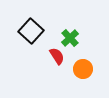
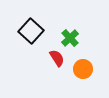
red semicircle: moved 2 px down
